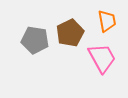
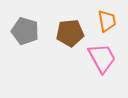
brown pentagon: rotated 20 degrees clockwise
gray pentagon: moved 10 px left, 9 px up; rotated 8 degrees clockwise
